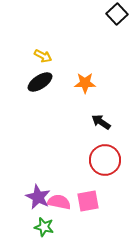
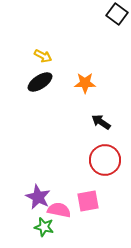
black square: rotated 10 degrees counterclockwise
pink semicircle: moved 8 px down
